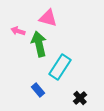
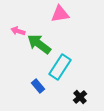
pink triangle: moved 12 px right, 4 px up; rotated 24 degrees counterclockwise
green arrow: rotated 40 degrees counterclockwise
blue rectangle: moved 4 px up
black cross: moved 1 px up
